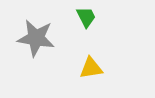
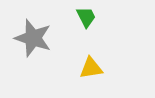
gray star: moved 3 px left; rotated 9 degrees clockwise
